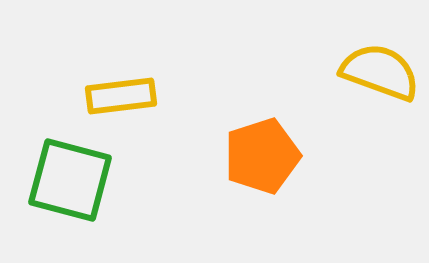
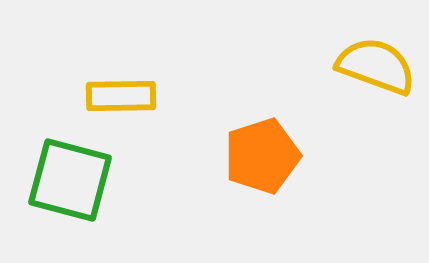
yellow semicircle: moved 4 px left, 6 px up
yellow rectangle: rotated 6 degrees clockwise
